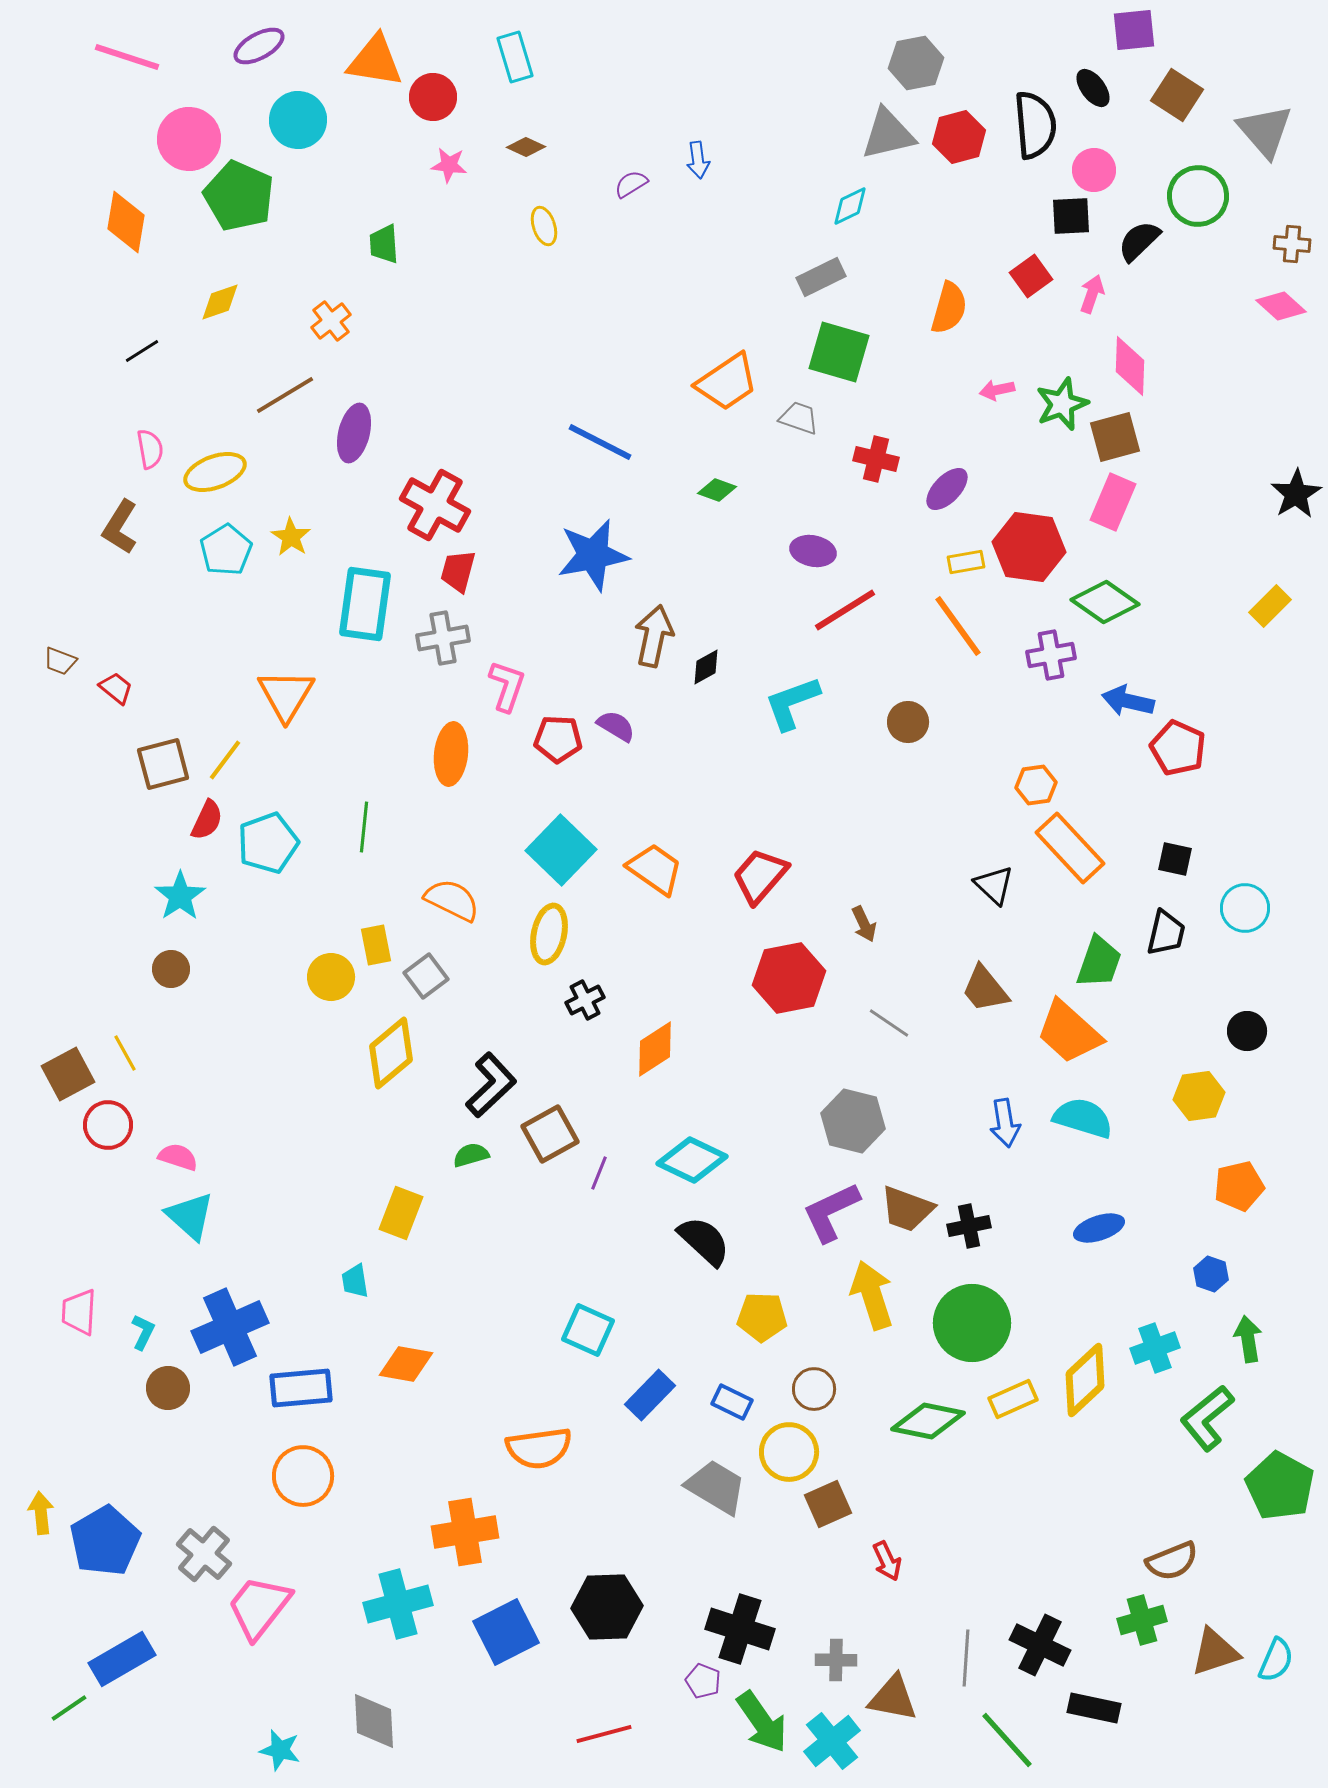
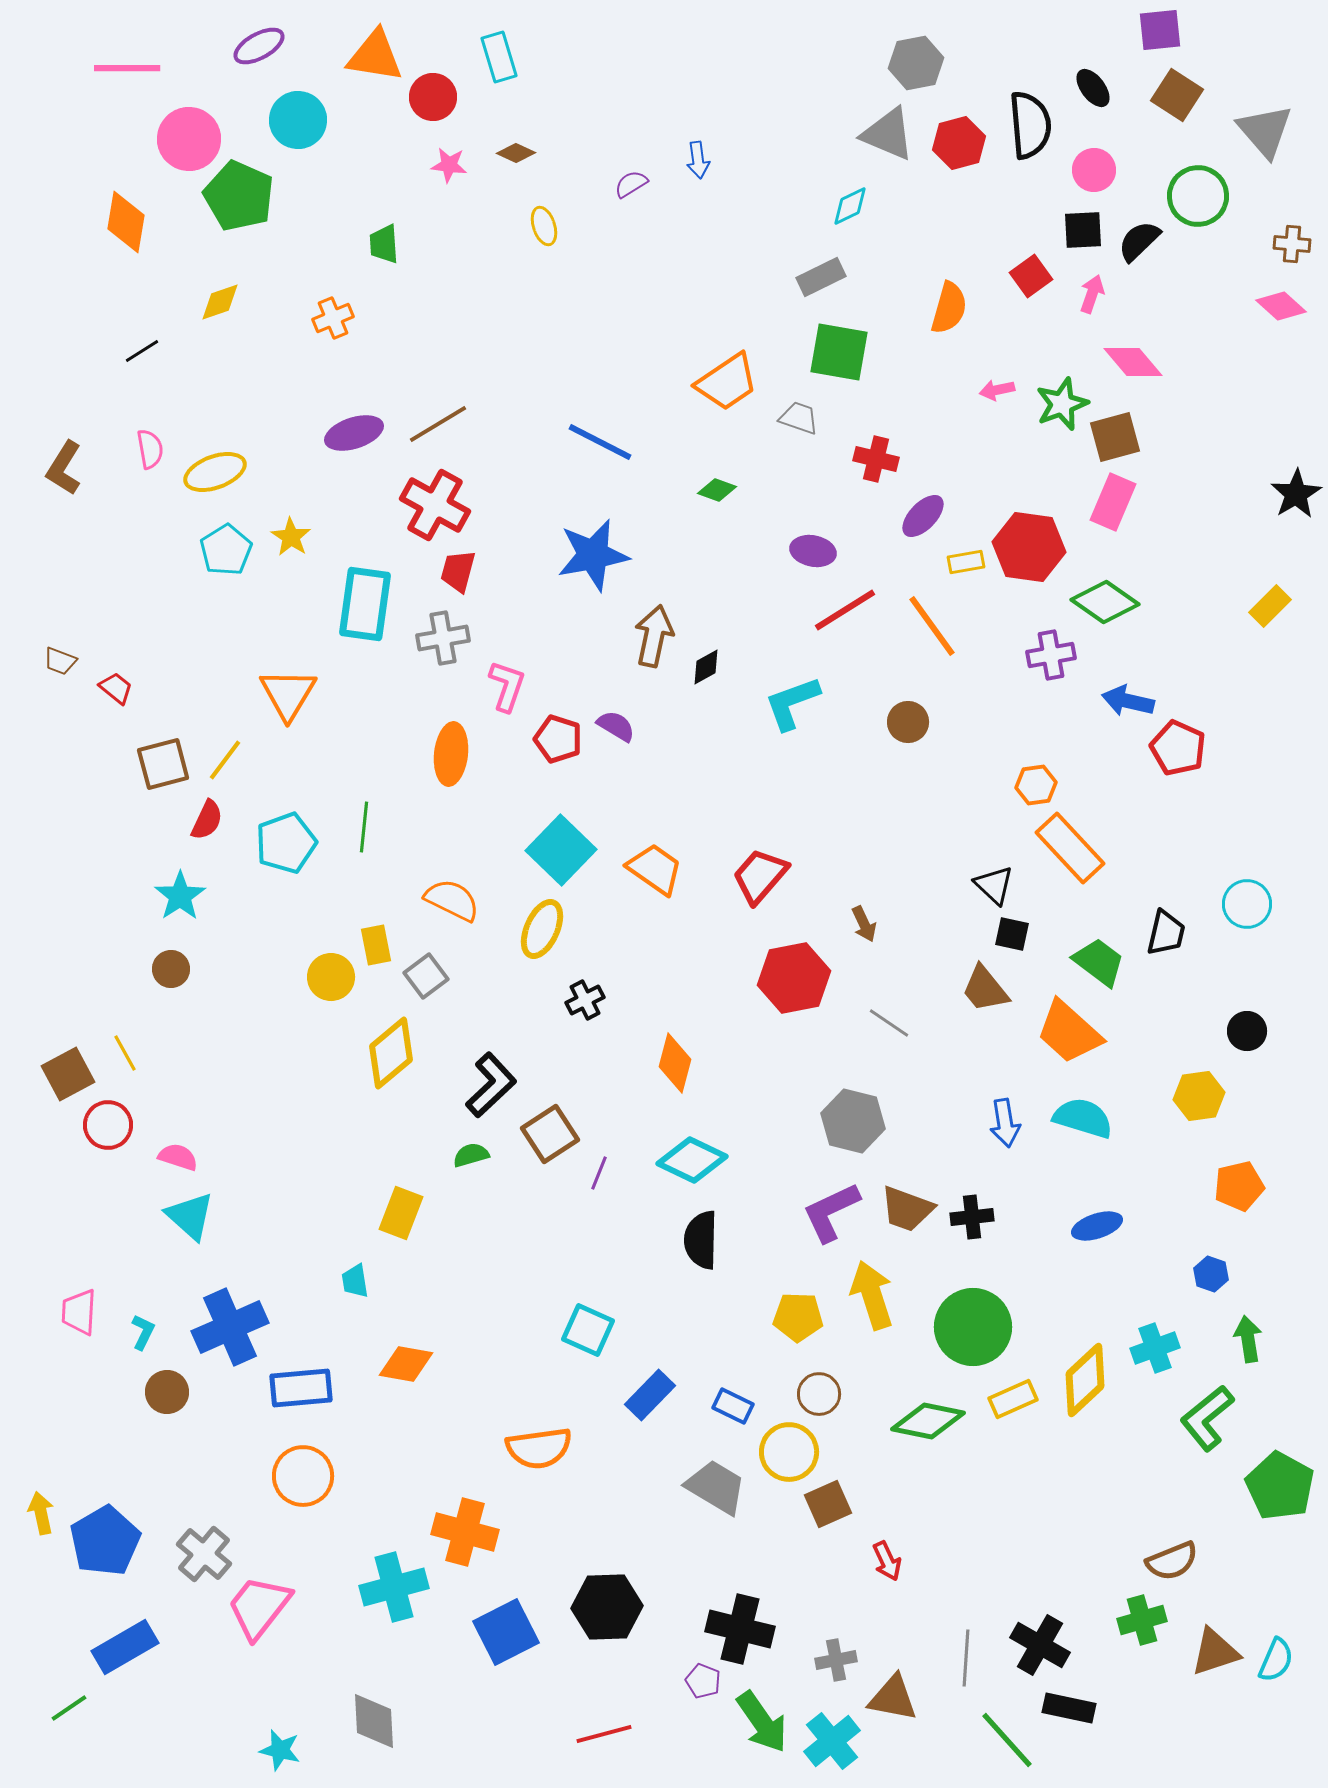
purple square at (1134, 30): moved 26 px right
pink line at (127, 57): moved 11 px down; rotated 18 degrees counterclockwise
cyan rectangle at (515, 57): moved 16 px left
orange triangle at (375, 61): moved 5 px up
black semicircle at (1035, 125): moved 5 px left
gray triangle at (888, 134): rotated 36 degrees clockwise
red hexagon at (959, 137): moved 6 px down
brown diamond at (526, 147): moved 10 px left, 6 px down
black square at (1071, 216): moved 12 px right, 14 px down
orange cross at (331, 321): moved 2 px right, 3 px up; rotated 15 degrees clockwise
green square at (839, 352): rotated 6 degrees counterclockwise
pink diamond at (1130, 366): moved 3 px right, 4 px up; rotated 42 degrees counterclockwise
brown line at (285, 395): moved 153 px right, 29 px down
purple ellipse at (354, 433): rotated 58 degrees clockwise
purple ellipse at (947, 489): moved 24 px left, 27 px down
brown L-shape at (120, 527): moved 56 px left, 59 px up
orange line at (958, 626): moved 26 px left
orange triangle at (286, 695): moved 2 px right, 1 px up
red pentagon at (558, 739): rotated 15 degrees clockwise
cyan pentagon at (268, 843): moved 18 px right
black square at (1175, 859): moved 163 px left, 75 px down
cyan circle at (1245, 908): moved 2 px right, 4 px up
yellow ellipse at (549, 934): moved 7 px left, 5 px up; rotated 12 degrees clockwise
green trapezoid at (1099, 962): rotated 72 degrees counterclockwise
red hexagon at (789, 978): moved 5 px right
orange diamond at (655, 1049): moved 20 px right, 14 px down; rotated 42 degrees counterclockwise
brown square at (550, 1134): rotated 4 degrees counterclockwise
black cross at (969, 1226): moved 3 px right, 9 px up; rotated 6 degrees clockwise
blue ellipse at (1099, 1228): moved 2 px left, 2 px up
black semicircle at (704, 1241): moved 3 px left, 1 px up; rotated 132 degrees counterclockwise
yellow pentagon at (762, 1317): moved 36 px right
green circle at (972, 1323): moved 1 px right, 4 px down
brown circle at (168, 1388): moved 1 px left, 4 px down
brown circle at (814, 1389): moved 5 px right, 5 px down
blue rectangle at (732, 1402): moved 1 px right, 4 px down
yellow arrow at (41, 1513): rotated 6 degrees counterclockwise
orange cross at (465, 1532): rotated 24 degrees clockwise
cyan cross at (398, 1604): moved 4 px left, 17 px up
black cross at (740, 1629): rotated 4 degrees counterclockwise
black cross at (1040, 1645): rotated 4 degrees clockwise
blue rectangle at (122, 1659): moved 3 px right, 12 px up
gray cross at (836, 1660): rotated 12 degrees counterclockwise
black rectangle at (1094, 1708): moved 25 px left
